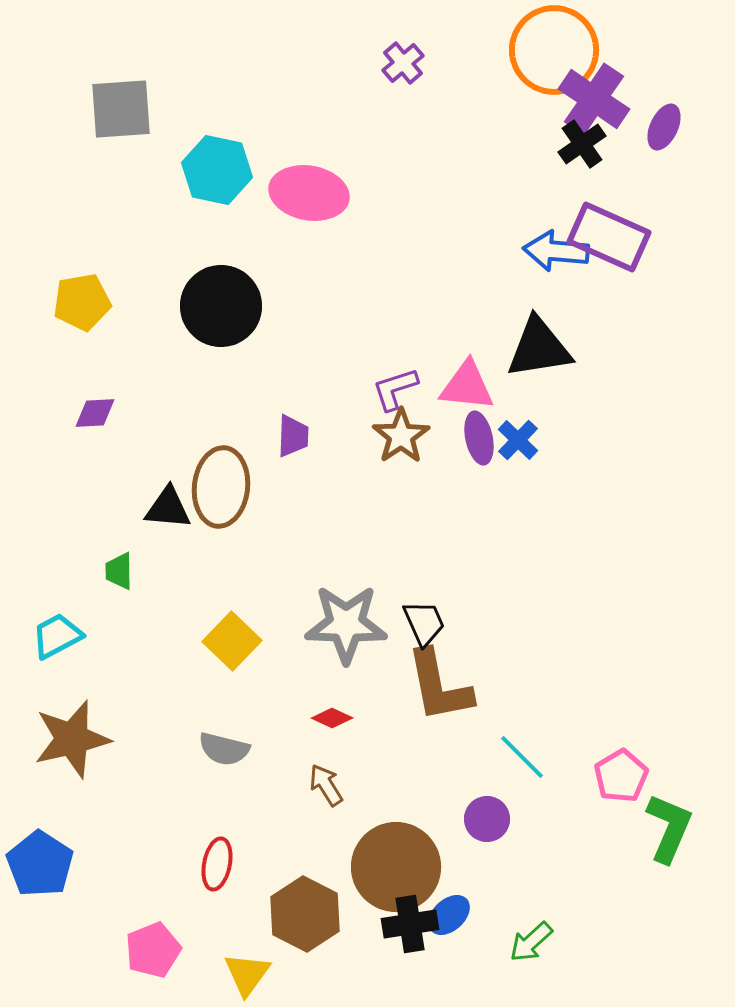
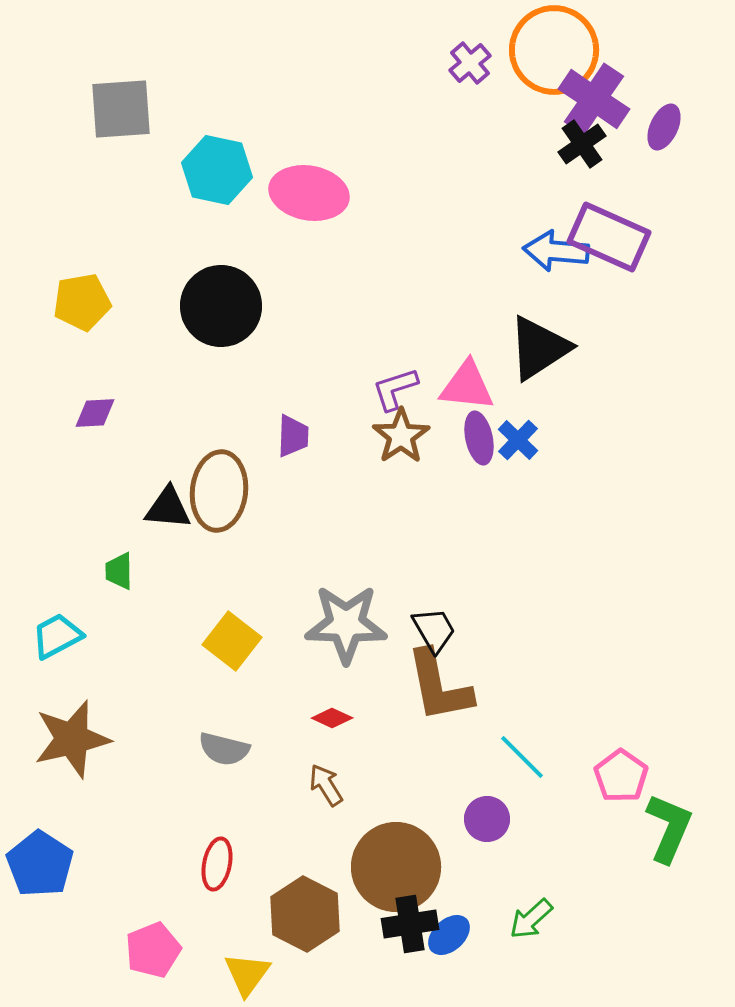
purple cross at (403, 63): moved 67 px right
black triangle at (539, 348): rotated 24 degrees counterclockwise
brown ellipse at (221, 487): moved 2 px left, 4 px down
black trapezoid at (424, 623): moved 10 px right, 7 px down; rotated 6 degrees counterclockwise
yellow square at (232, 641): rotated 6 degrees counterclockwise
pink pentagon at (621, 776): rotated 6 degrees counterclockwise
blue ellipse at (449, 915): moved 20 px down
green arrow at (531, 942): moved 23 px up
